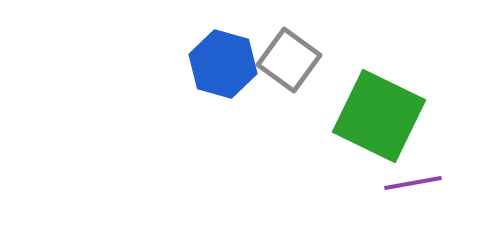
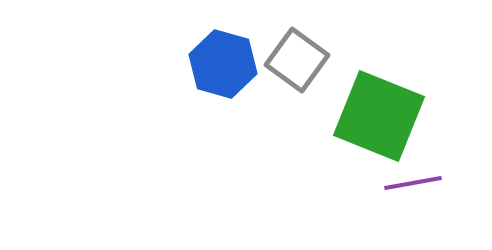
gray square: moved 8 px right
green square: rotated 4 degrees counterclockwise
